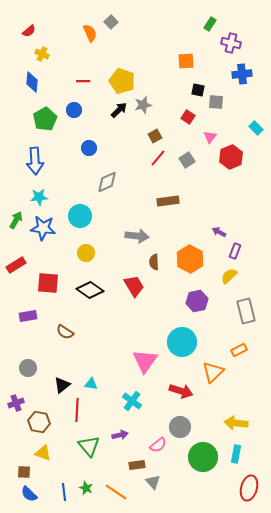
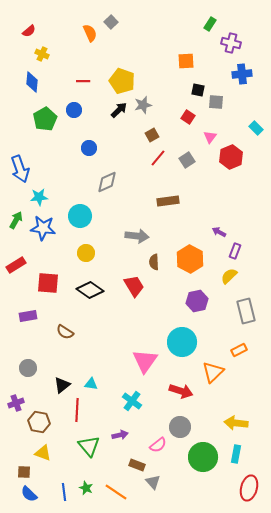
brown square at (155, 136): moved 3 px left, 1 px up
blue arrow at (35, 161): moved 15 px left, 8 px down; rotated 16 degrees counterclockwise
brown rectangle at (137, 465): rotated 28 degrees clockwise
